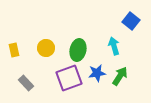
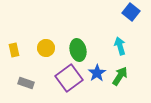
blue square: moved 9 px up
cyan arrow: moved 6 px right
green ellipse: rotated 25 degrees counterclockwise
blue star: rotated 24 degrees counterclockwise
purple square: rotated 16 degrees counterclockwise
gray rectangle: rotated 28 degrees counterclockwise
